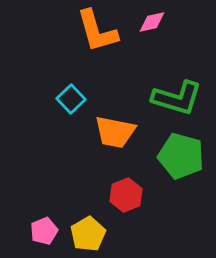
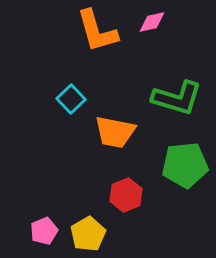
green pentagon: moved 4 px right, 9 px down; rotated 21 degrees counterclockwise
